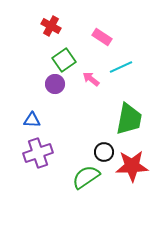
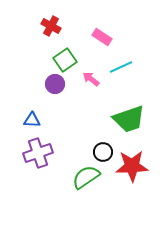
green square: moved 1 px right
green trapezoid: rotated 60 degrees clockwise
black circle: moved 1 px left
